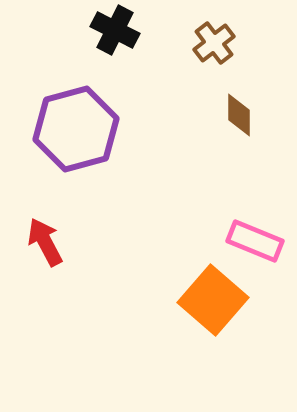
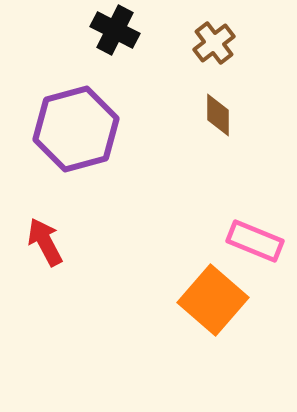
brown diamond: moved 21 px left
